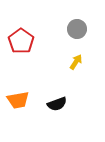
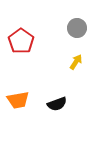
gray circle: moved 1 px up
